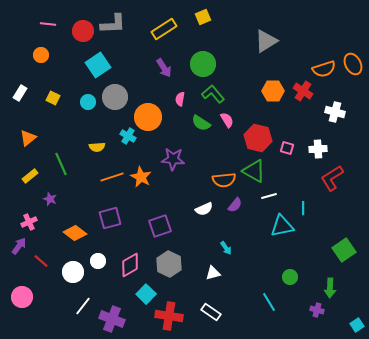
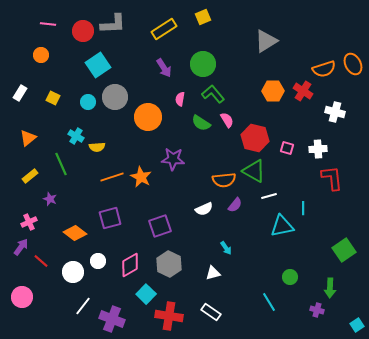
cyan cross at (128, 136): moved 52 px left
red hexagon at (258, 138): moved 3 px left
red L-shape at (332, 178): rotated 116 degrees clockwise
purple arrow at (19, 246): moved 2 px right, 1 px down
